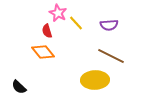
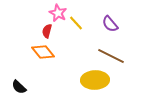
purple semicircle: moved 1 px right, 1 px up; rotated 54 degrees clockwise
red semicircle: rotated 32 degrees clockwise
